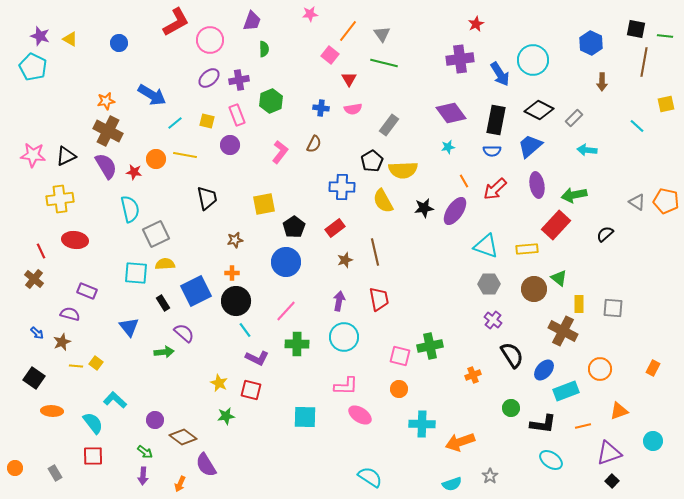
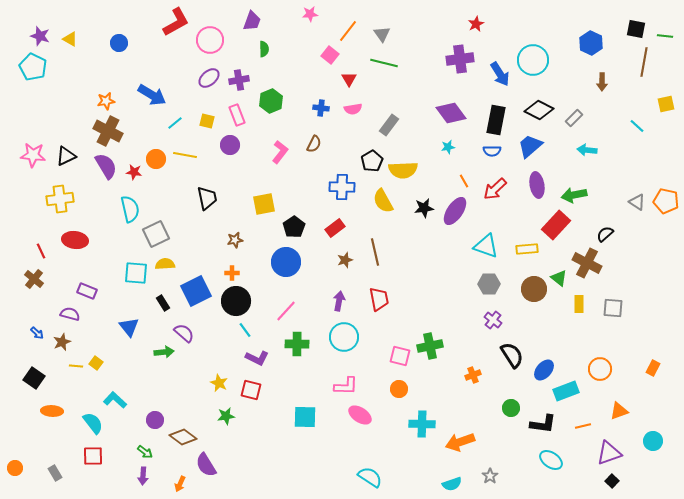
brown cross at (563, 331): moved 24 px right, 68 px up
